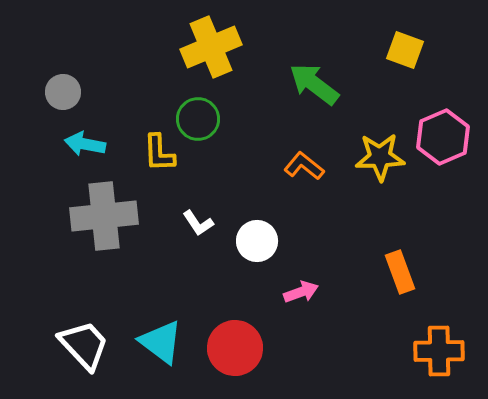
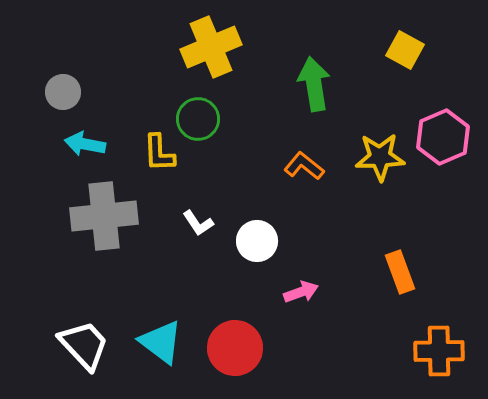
yellow square: rotated 9 degrees clockwise
green arrow: rotated 44 degrees clockwise
